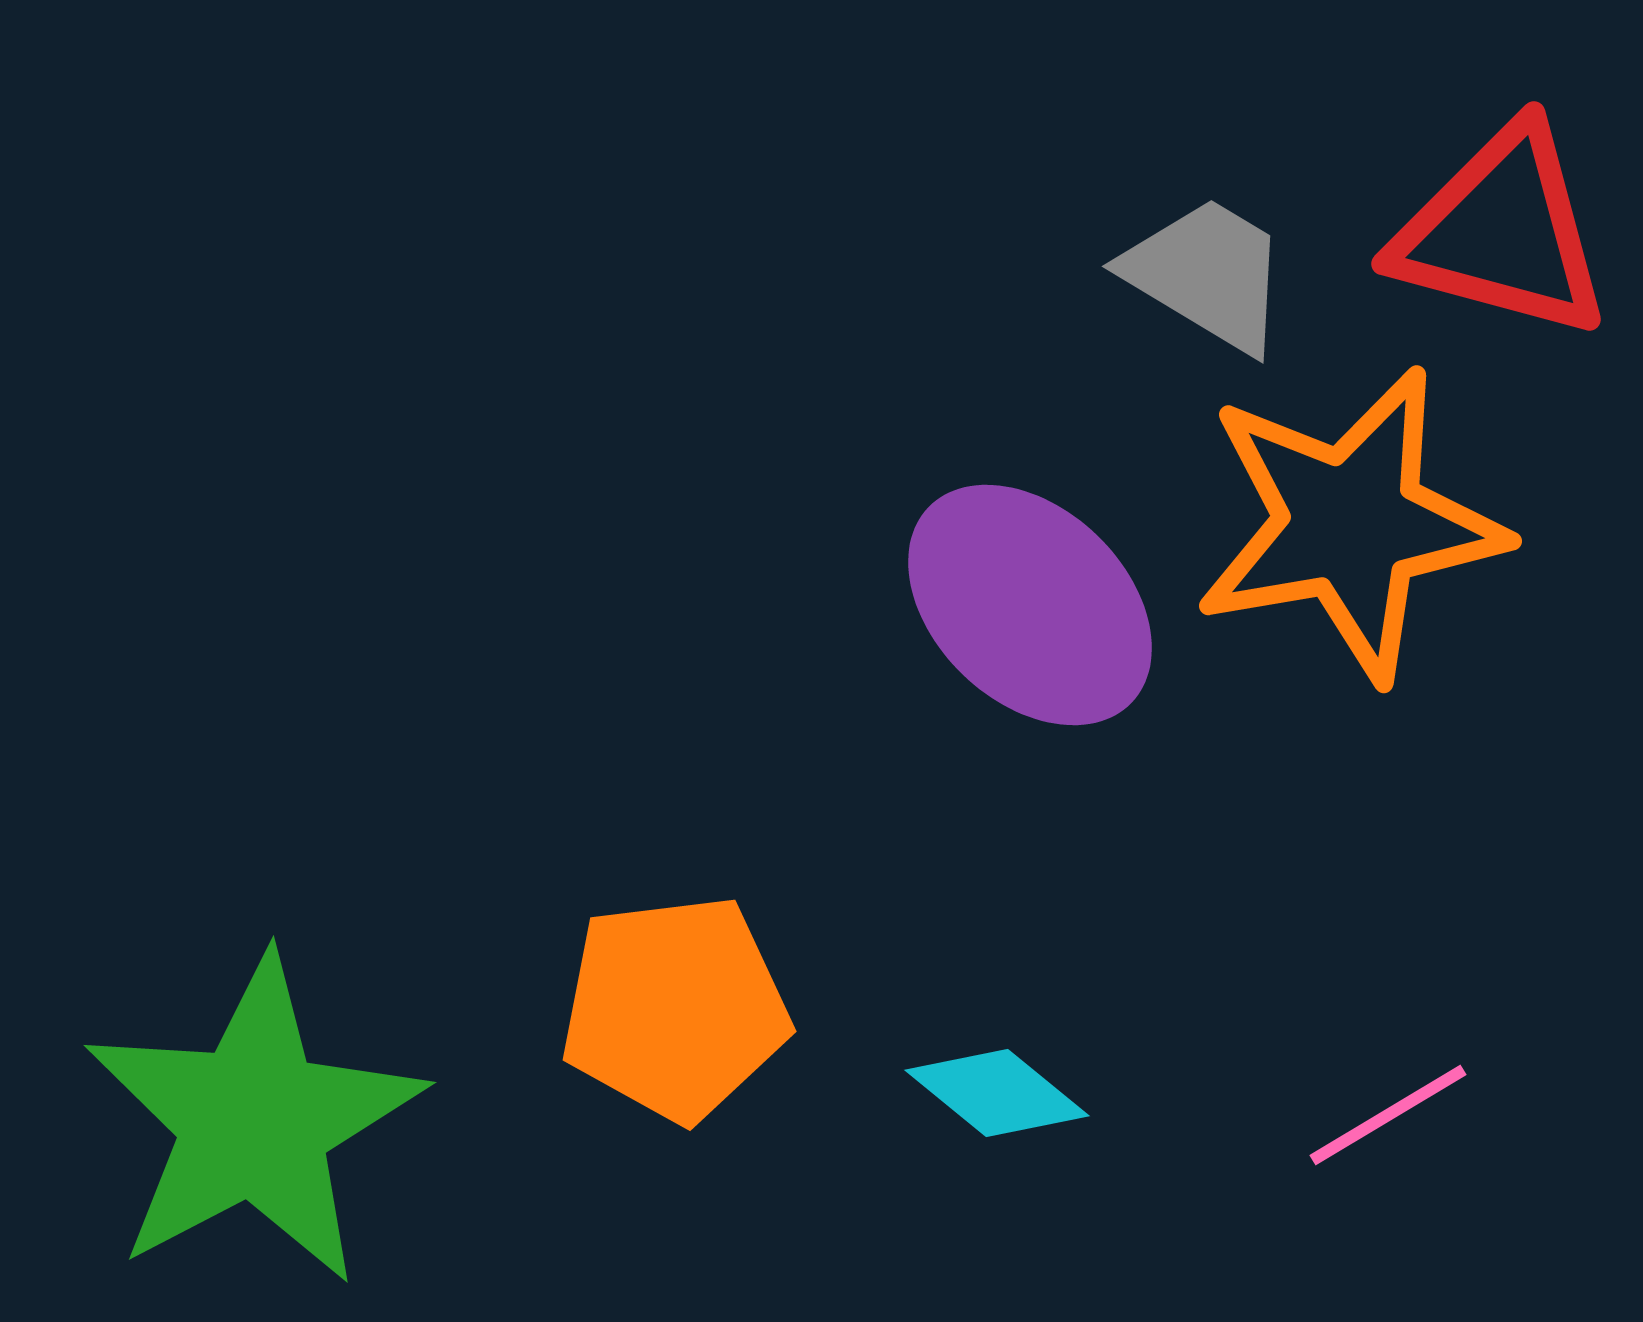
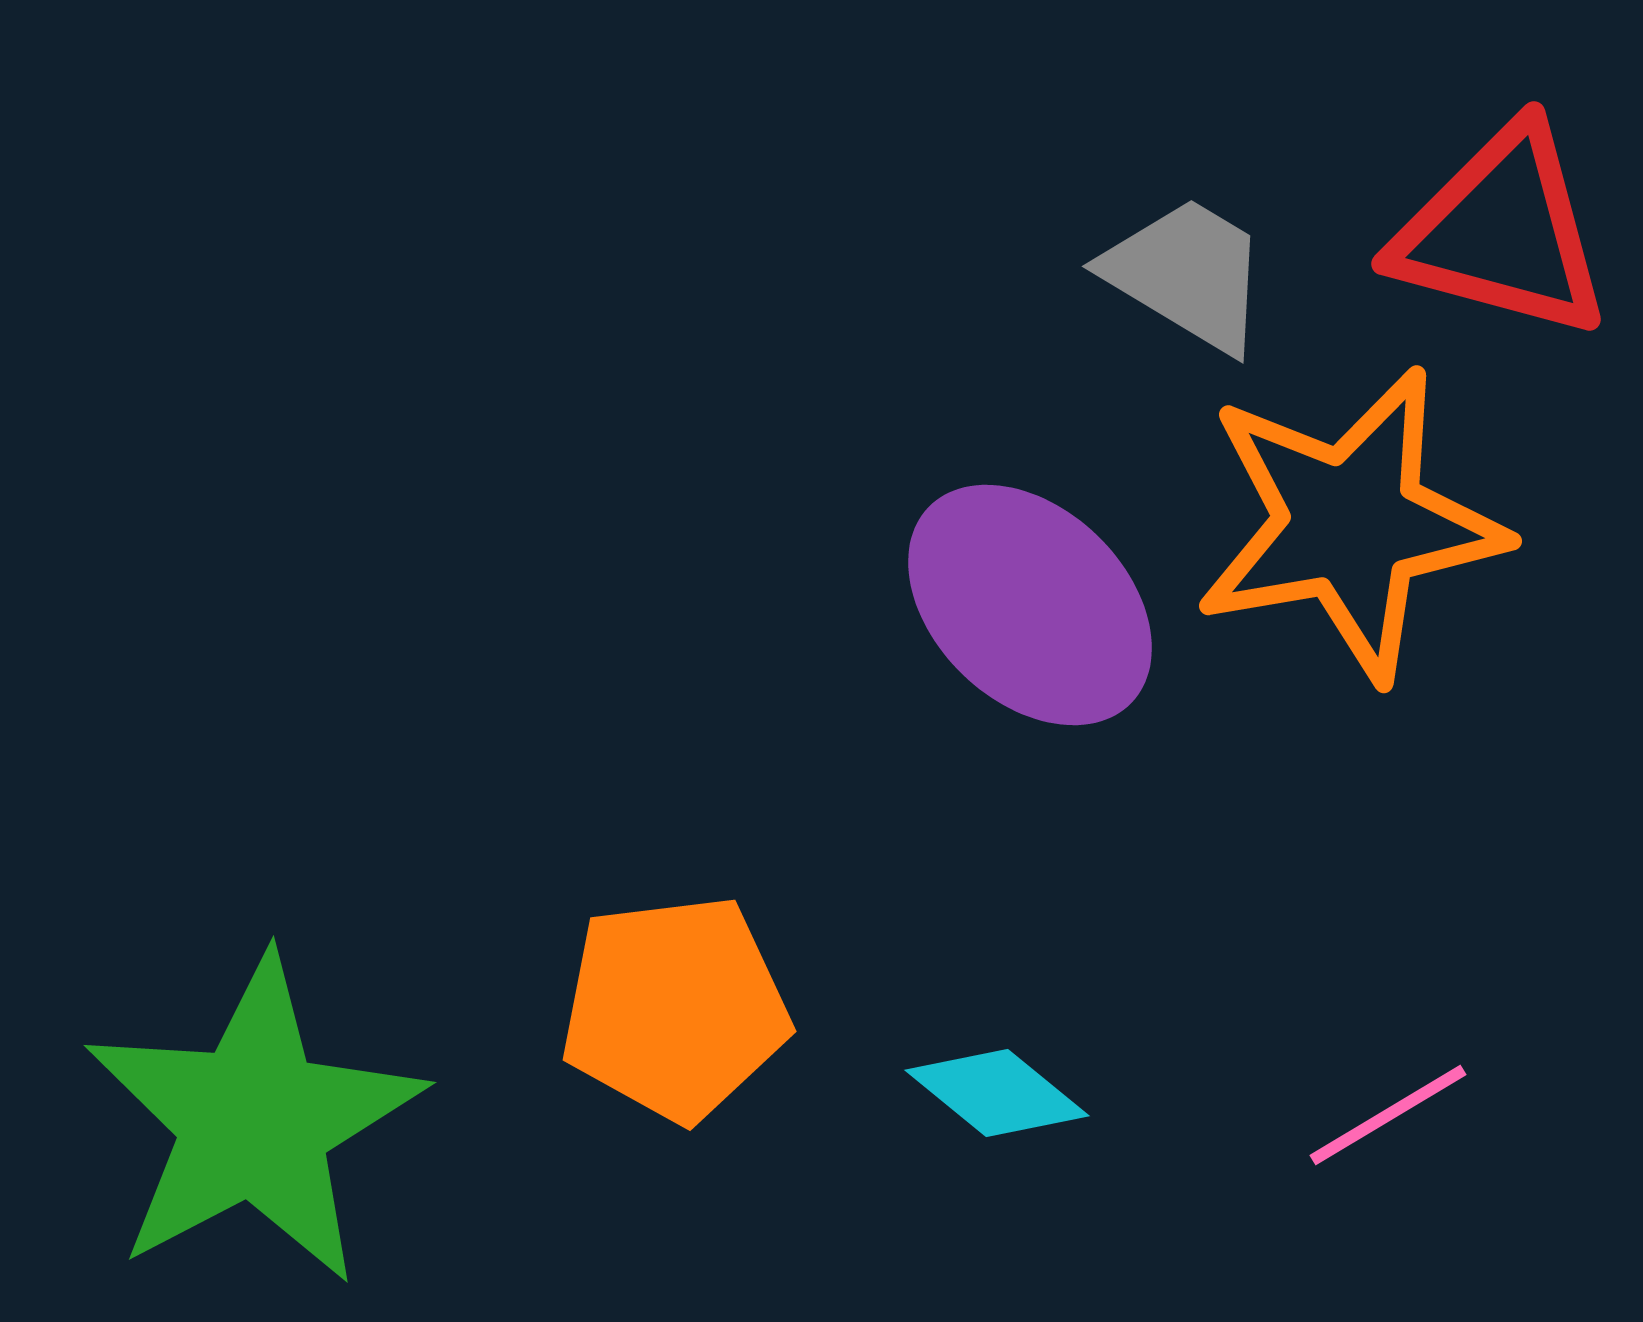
gray trapezoid: moved 20 px left
